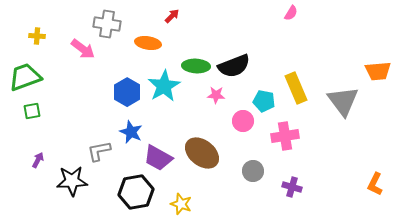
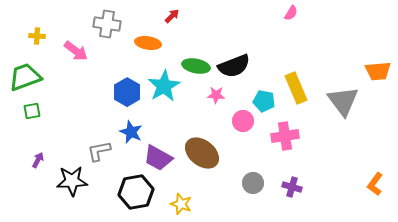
pink arrow: moved 7 px left, 2 px down
green ellipse: rotated 8 degrees clockwise
gray circle: moved 12 px down
orange L-shape: rotated 10 degrees clockwise
